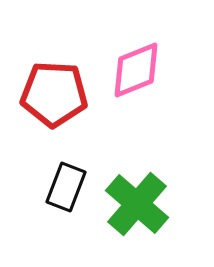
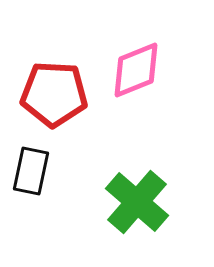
black rectangle: moved 35 px left, 16 px up; rotated 9 degrees counterclockwise
green cross: moved 2 px up
